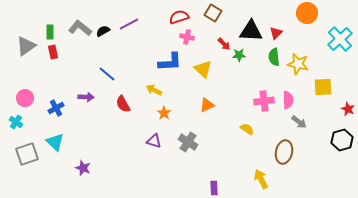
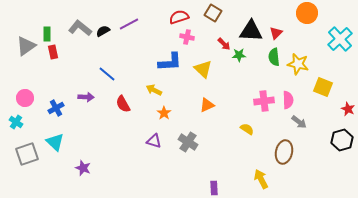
green rectangle at (50, 32): moved 3 px left, 2 px down
yellow square at (323, 87): rotated 24 degrees clockwise
